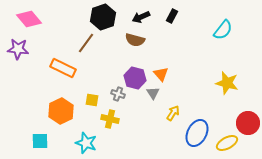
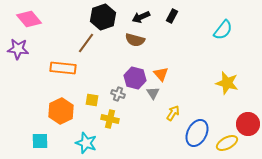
orange rectangle: rotated 20 degrees counterclockwise
red circle: moved 1 px down
